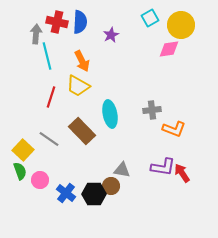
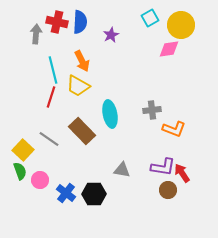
cyan line: moved 6 px right, 14 px down
brown circle: moved 57 px right, 4 px down
